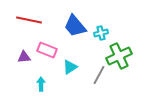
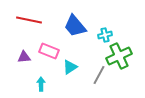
cyan cross: moved 4 px right, 2 px down
pink rectangle: moved 2 px right, 1 px down
